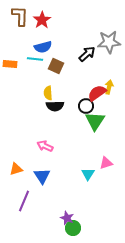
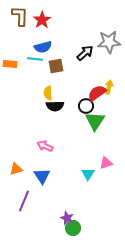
black arrow: moved 2 px left, 1 px up
brown square: rotated 35 degrees counterclockwise
